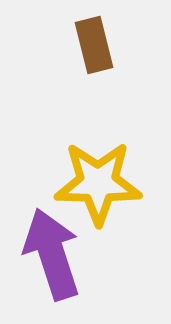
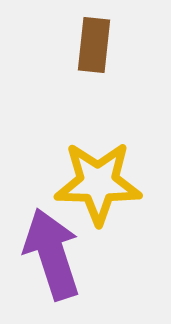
brown rectangle: rotated 20 degrees clockwise
